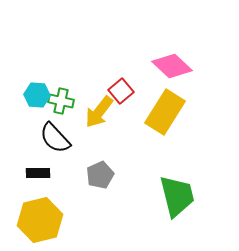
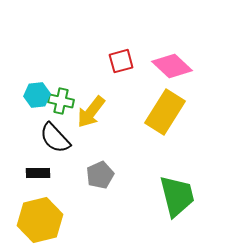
red square: moved 30 px up; rotated 25 degrees clockwise
cyan hexagon: rotated 10 degrees counterclockwise
yellow arrow: moved 8 px left
